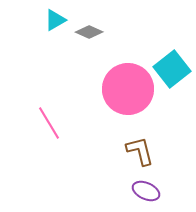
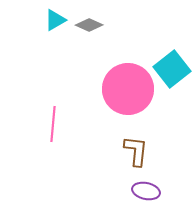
gray diamond: moved 7 px up
pink line: moved 4 px right, 1 px down; rotated 36 degrees clockwise
brown L-shape: moved 4 px left; rotated 20 degrees clockwise
purple ellipse: rotated 12 degrees counterclockwise
